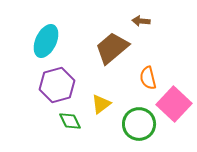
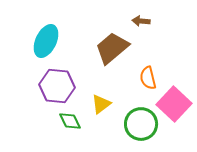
purple hexagon: moved 1 px down; rotated 20 degrees clockwise
green circle: moved 2 px right
